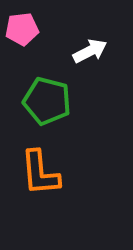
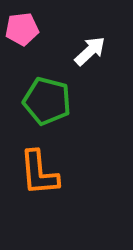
white arrow: rotated 16 degrees counterclockwise
orange L-shape: moved 1 px left
